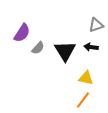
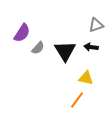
orange line: moved 6 px left
